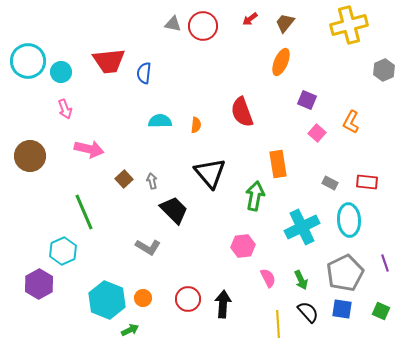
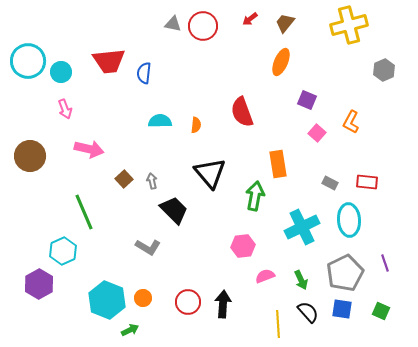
pink semicircle at (268, 278): moved 3 px left, 2 px up; rotated 84 degrees counterclockwise
red circle at (188, 299): moved 3 px down
